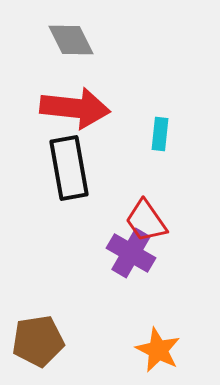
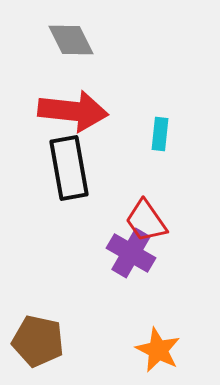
red arrow: moved 2 px left, 3 px down
brown pentagon: rotated 21 degrees clockwise
